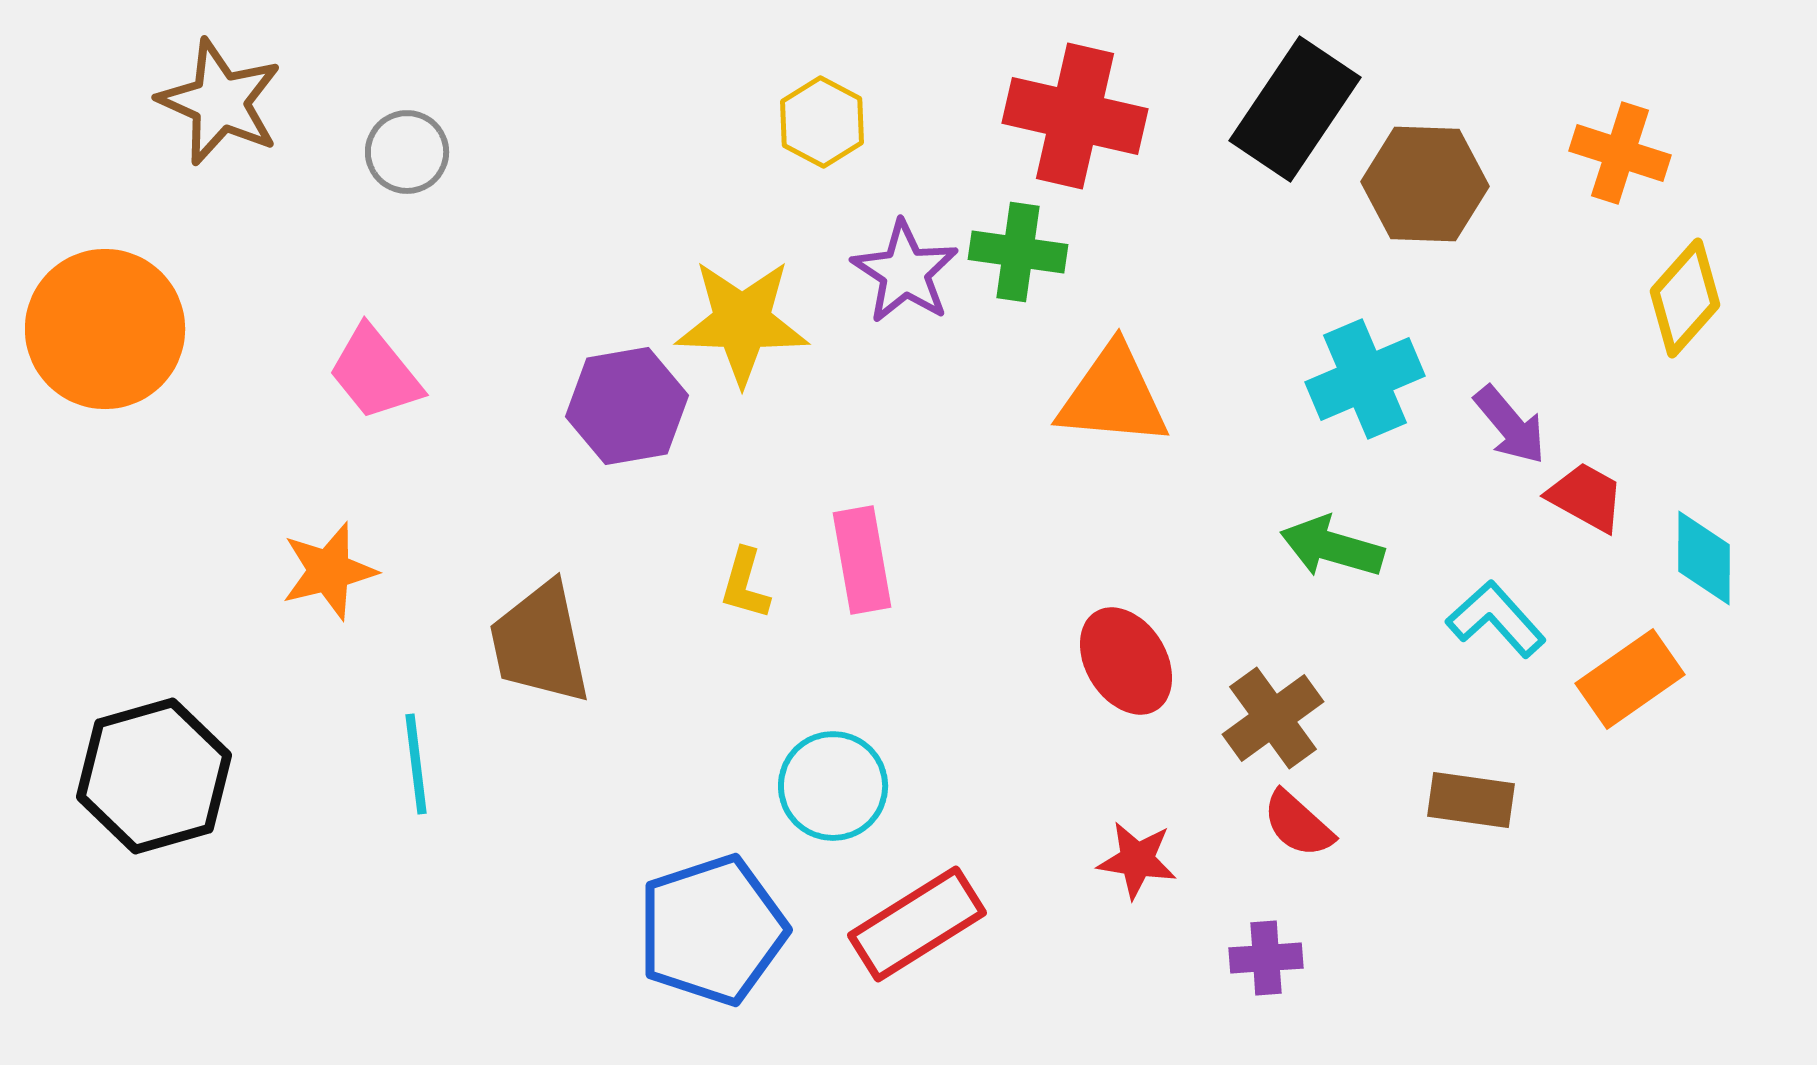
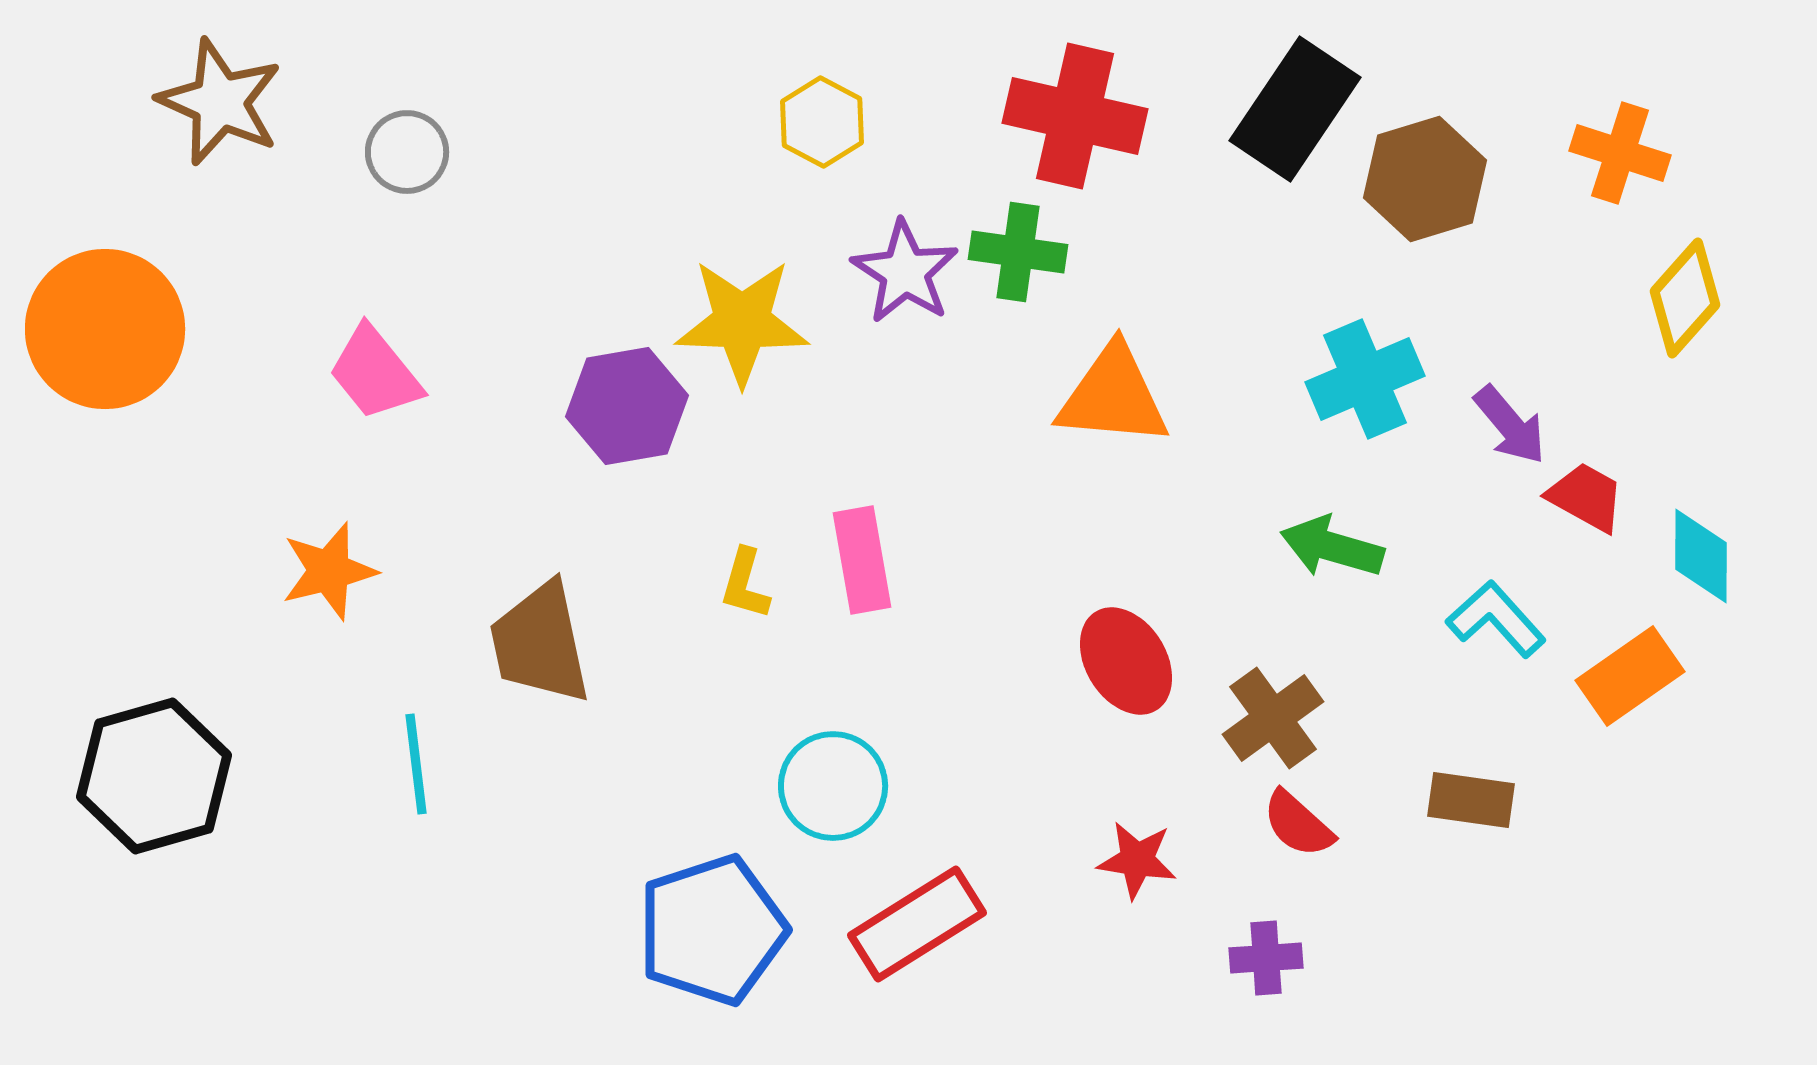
brown hexagon: moved 5 px up; rotated 19 degrees counterclockwise
cyan diamond: moved 3 px left, 2 px up
orange rectangle: moved 3 px up
